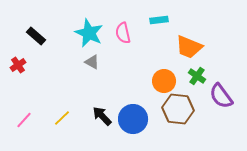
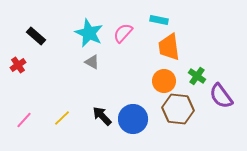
cyan rectangle: rotated 18 degrees clockwise
pink semicircle: rotated 55 degrees clockwise
orange trapezoid: moved 20 px left; rotated 60 degrees clockwise
